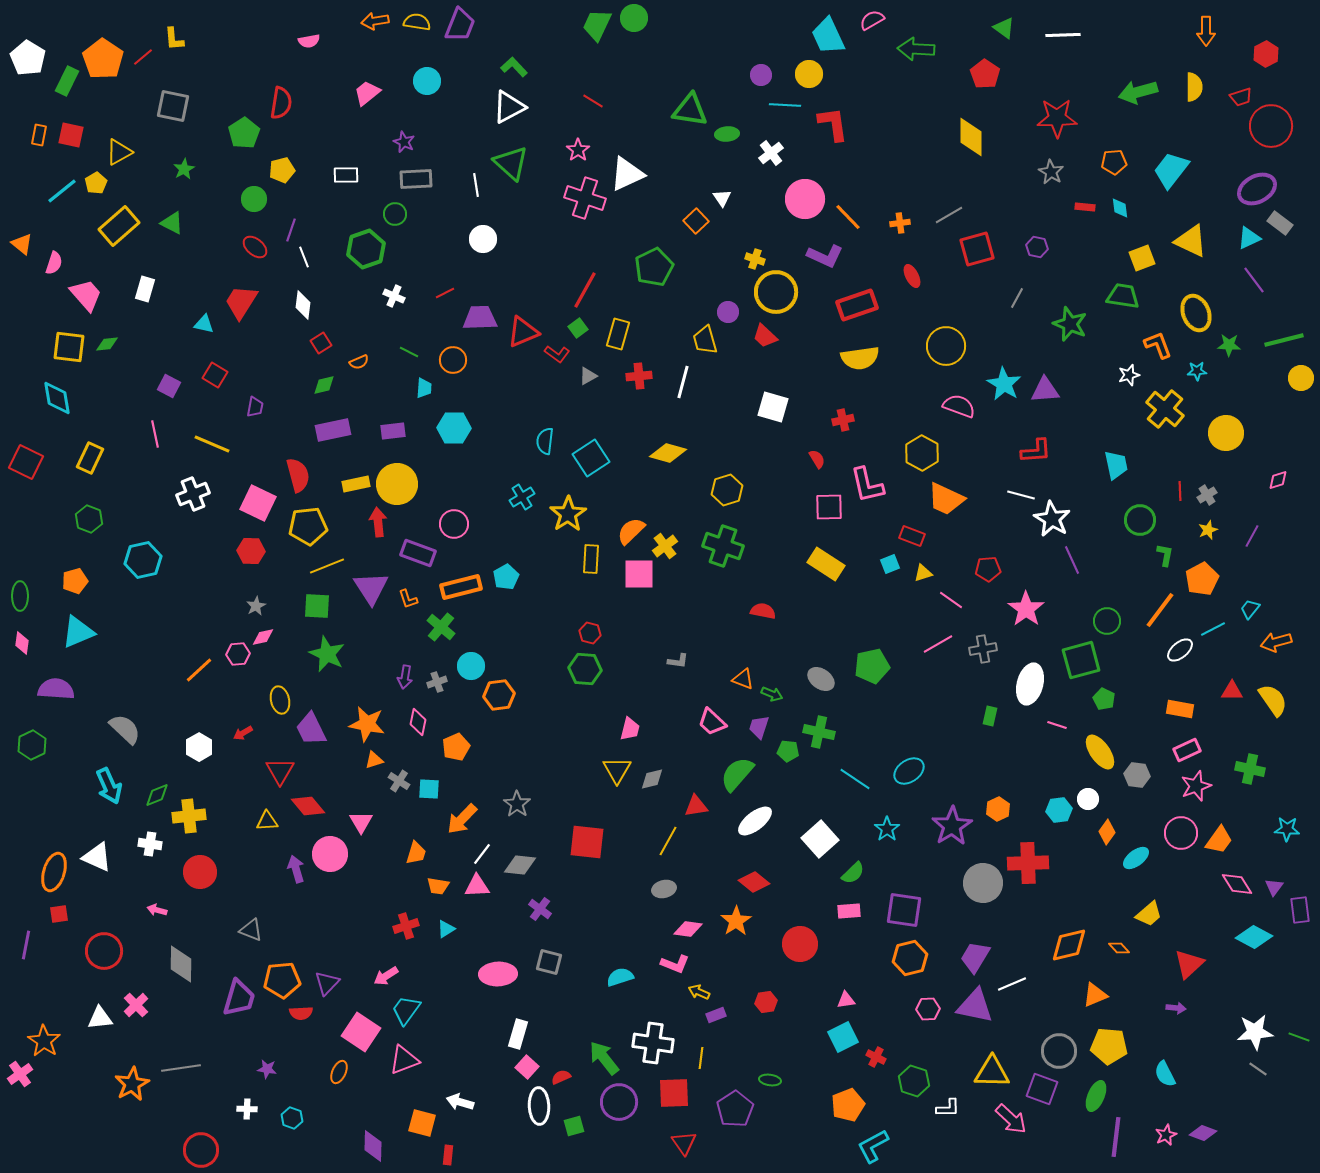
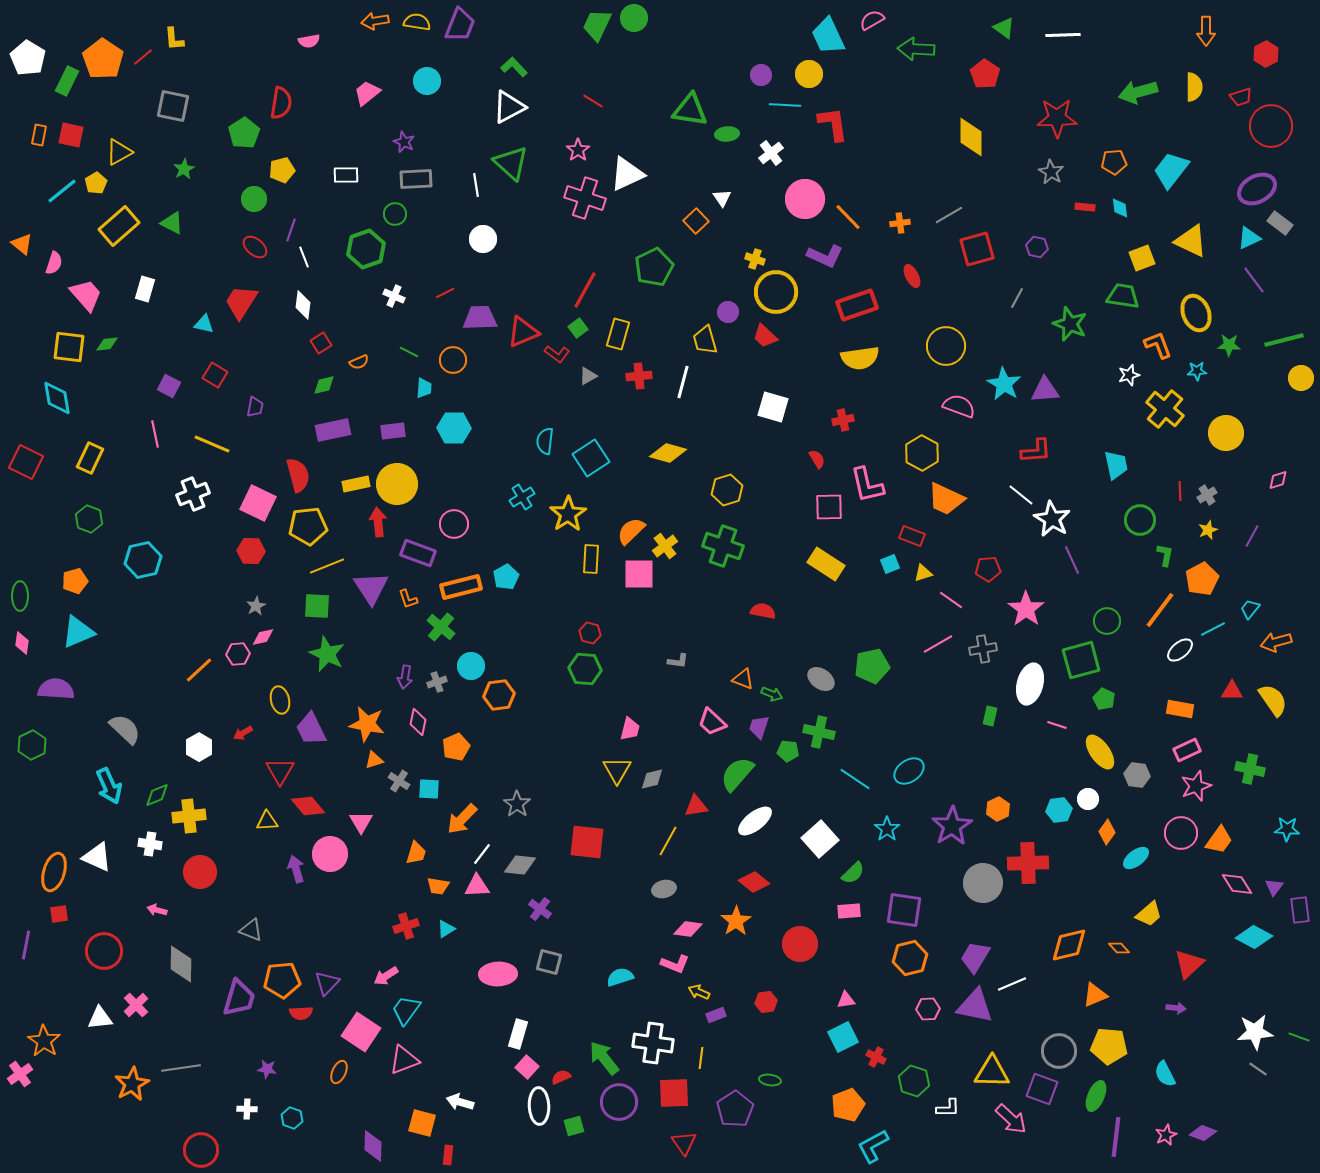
white line at (1021, 495): rotated 24 degrees clockwise
